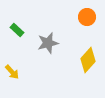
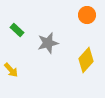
orange circle: moved 2 px up
yellow diamond: moved 2 px left
yellow arrow: moved 1 px left, 2 px up
